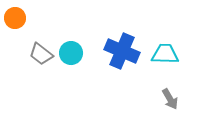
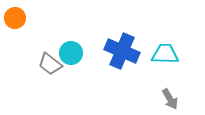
gray trapezoid: moved 9 px right, 10 px down
